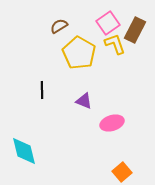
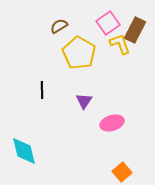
yellow L-shape: moved 5 px right
purple triangle: rotated 42 degrees clockwise
